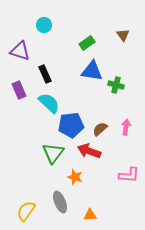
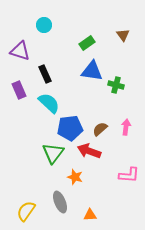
blue pentagon: moved 1 px left, 3 px down
